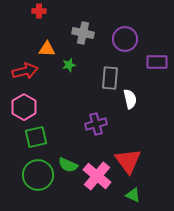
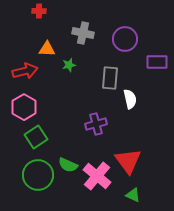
green square: rotated 20 degrees counterclockwise
